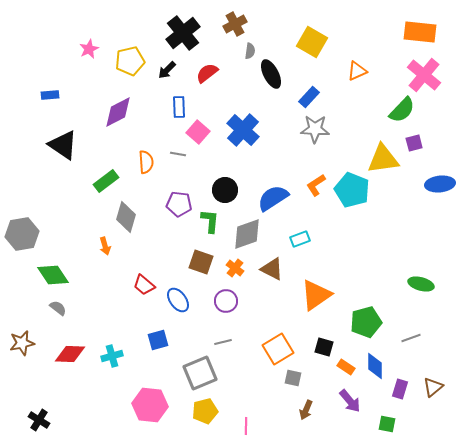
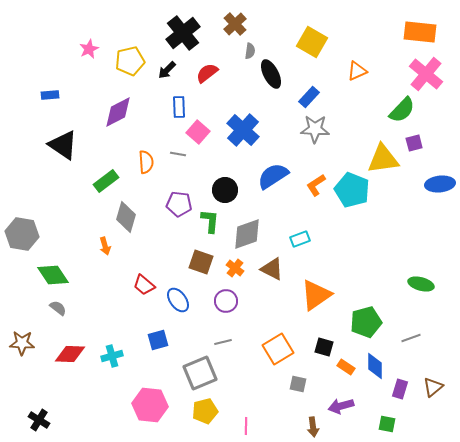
brown cross at (235, 24): rotated 15 degrees counterclockwise
pink cross at (424, 75): moved 2 px right, 1 px up
blue semicircle at (273, 198): moved 22 px up
gray hexagon at (22, 234): rotated 20 degrees clockwise
brown star at (22, 343): rotated 15 degrees clockwise
gray square at (293, 378): moved 5 px right, 6 px down
purple arrow at (350, 401): moved 9 px left, 5 px down; rotated 115 degrees clockwise
brown arrow at (306, 410): moved 7 px right, 17 px down; rotated 30 degrees counterclockwise
